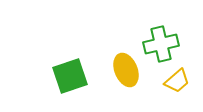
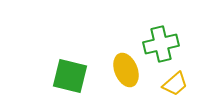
green square: rotated 33 degrees clockwise
yellow trapezoid: moved 2 px left, 3 px down
